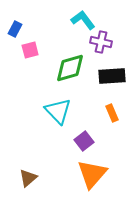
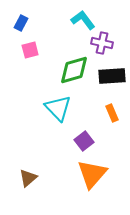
blue rectangle: moved 6 px right, 6 px up
purple cross: moved 1 px right, 1 px down
green diamond: moved 4 px right, 2 px down
cyan triangle: moved 3 px up
